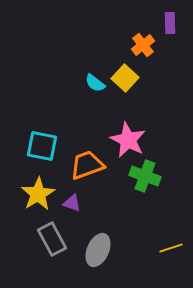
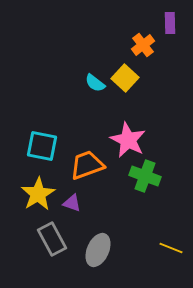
yellow line: rotated 40 degrees clockwise
